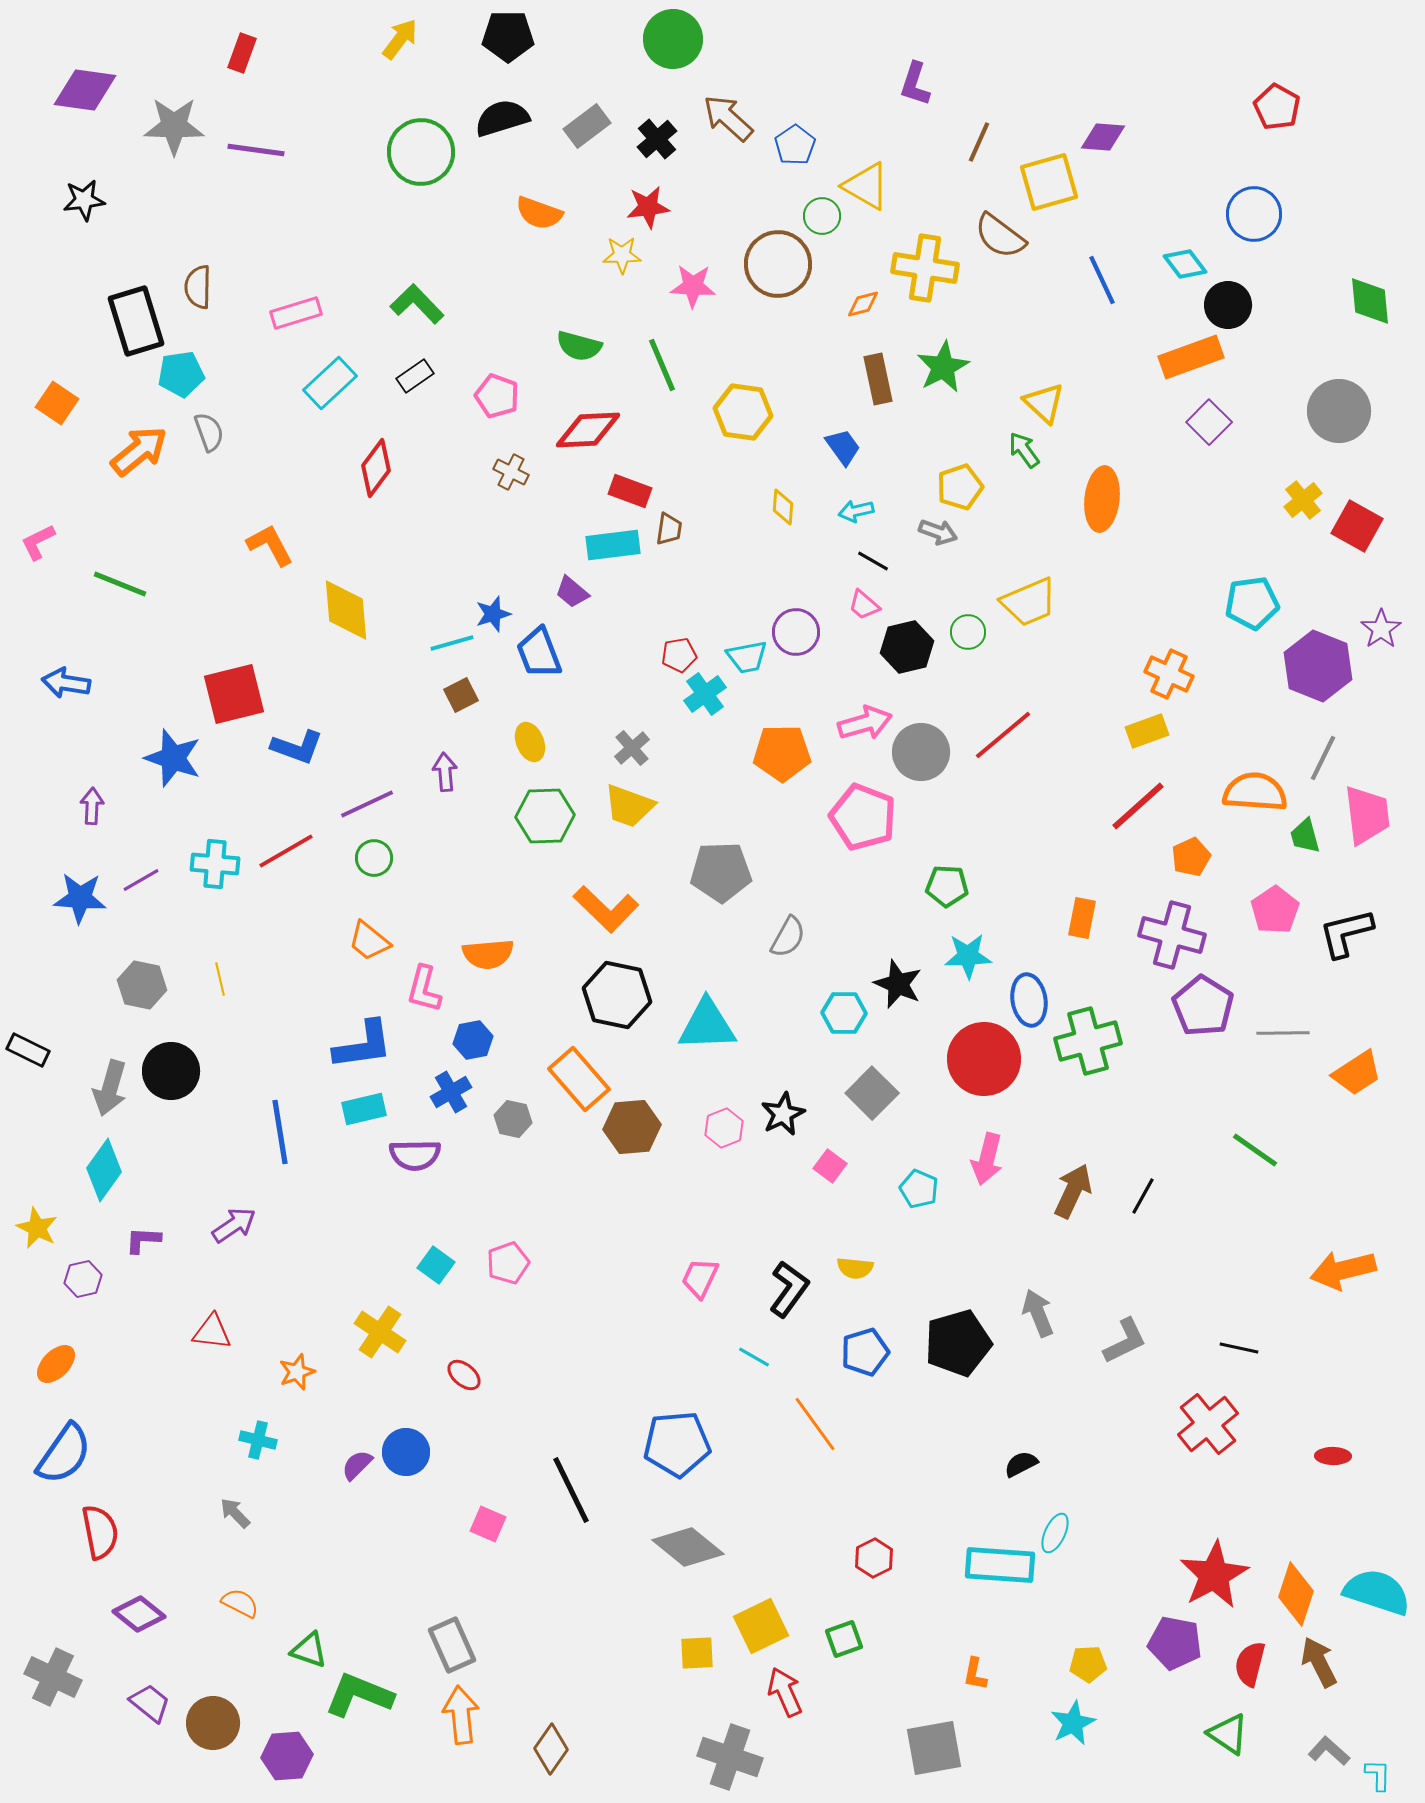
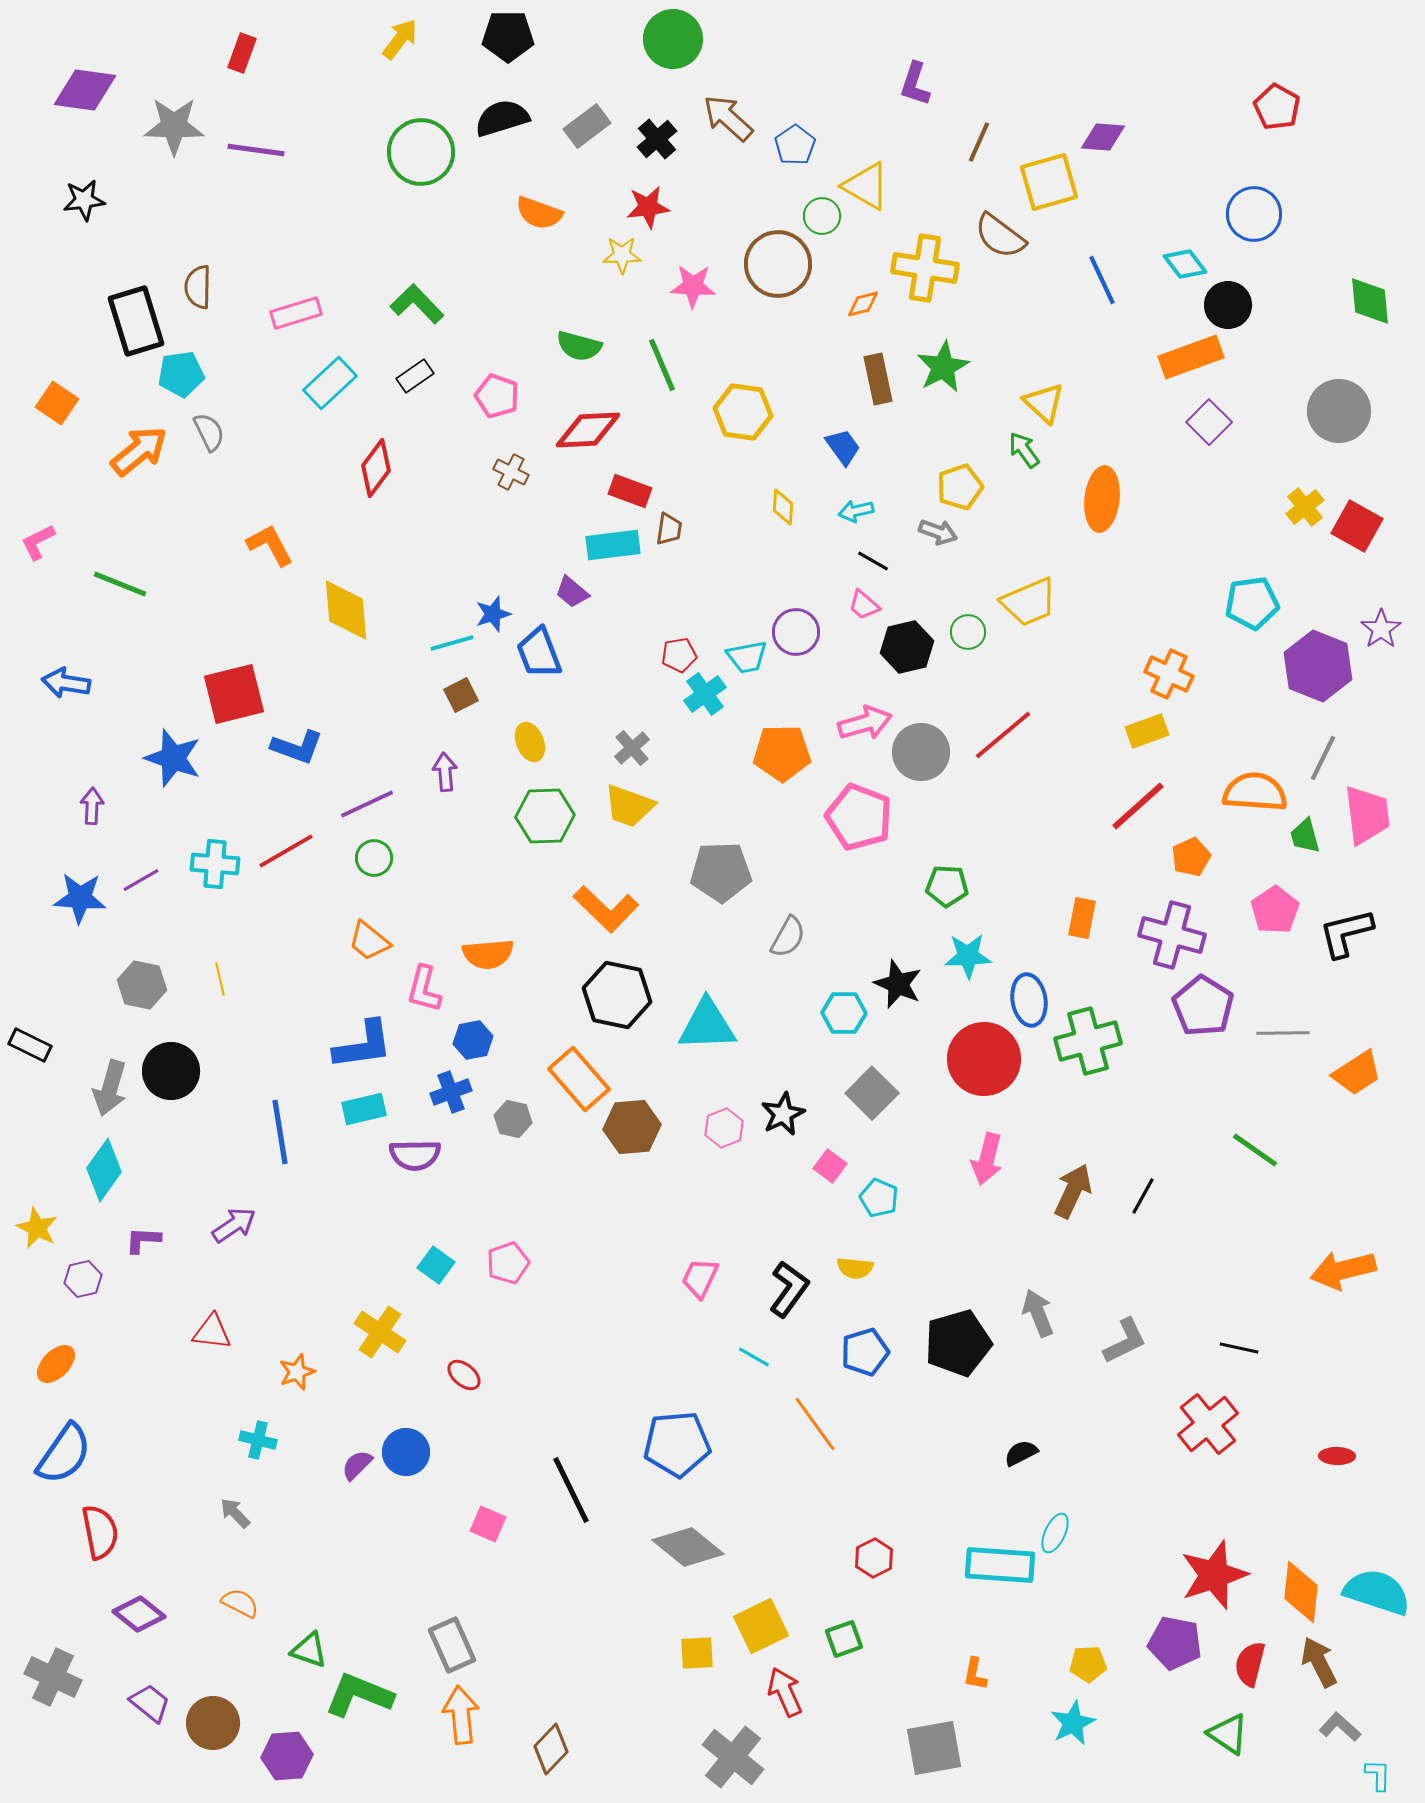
gray semicircle at (209, 432): rotated 6 degrees counterclockwise
yellow cross at (1303, 500): moved 2 px right, 7 px down
pink pentagon at (863, 817): moved 4 px left
black rectangle at (28, 1050): moved 2 px right, 5 px up
blue cross at (451, 1092): rotated 9 degrees clockwise
cyan pentagon at (919, 1189): moved 40 px left, 9 px down
red ellipse at (1333, 1456): moved 4 px right
black semicircle at (1021, 1464): moved 11 px up
red star at (1214, 1575): rotated 10 degrees clockwise
orange diamond at (1296, 1594): moved 5 px right, 2 px up; rotated 12 degrees counterclockwise
brown diamond at (551, 1749): rotated 9 degrees clockwise
gray L-shape at (1329, 1751): moved 11 px right, 24 px up
gray cross at (730, 1757): moved 3 px right; rotated 20 degrees clockwise
